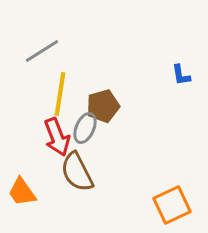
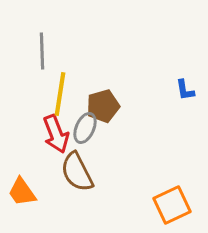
gray line: rotated 60 degrees counterclockwise
blue L-shape: moved 4 px right, 15 px down
red arrow: moved 1 px left, 3 px up
